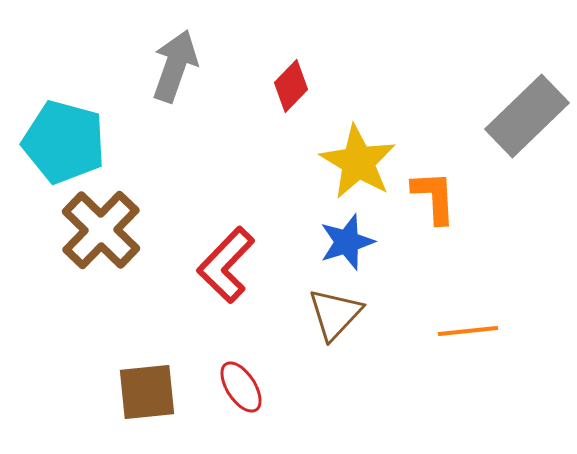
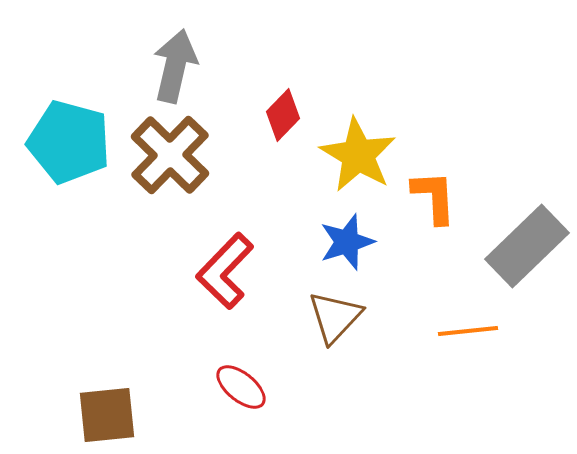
gray arrow: rotated 6 degrees counterclockwise
red diamond: moved 8 px left, 29 px down
gray rectangle: moved 130 px down
cyan pentagon: moved 5 px right
yellow star: moved 7 px up
brown cross: moved 69 px right, 75 px up
red L-shape: moved 1 px left, 6 px down
brown triangle: moved 3 px down
red ellipse: rotated 18 degrees counterclockwise
brown square: moved 40 px left, 23 px down
